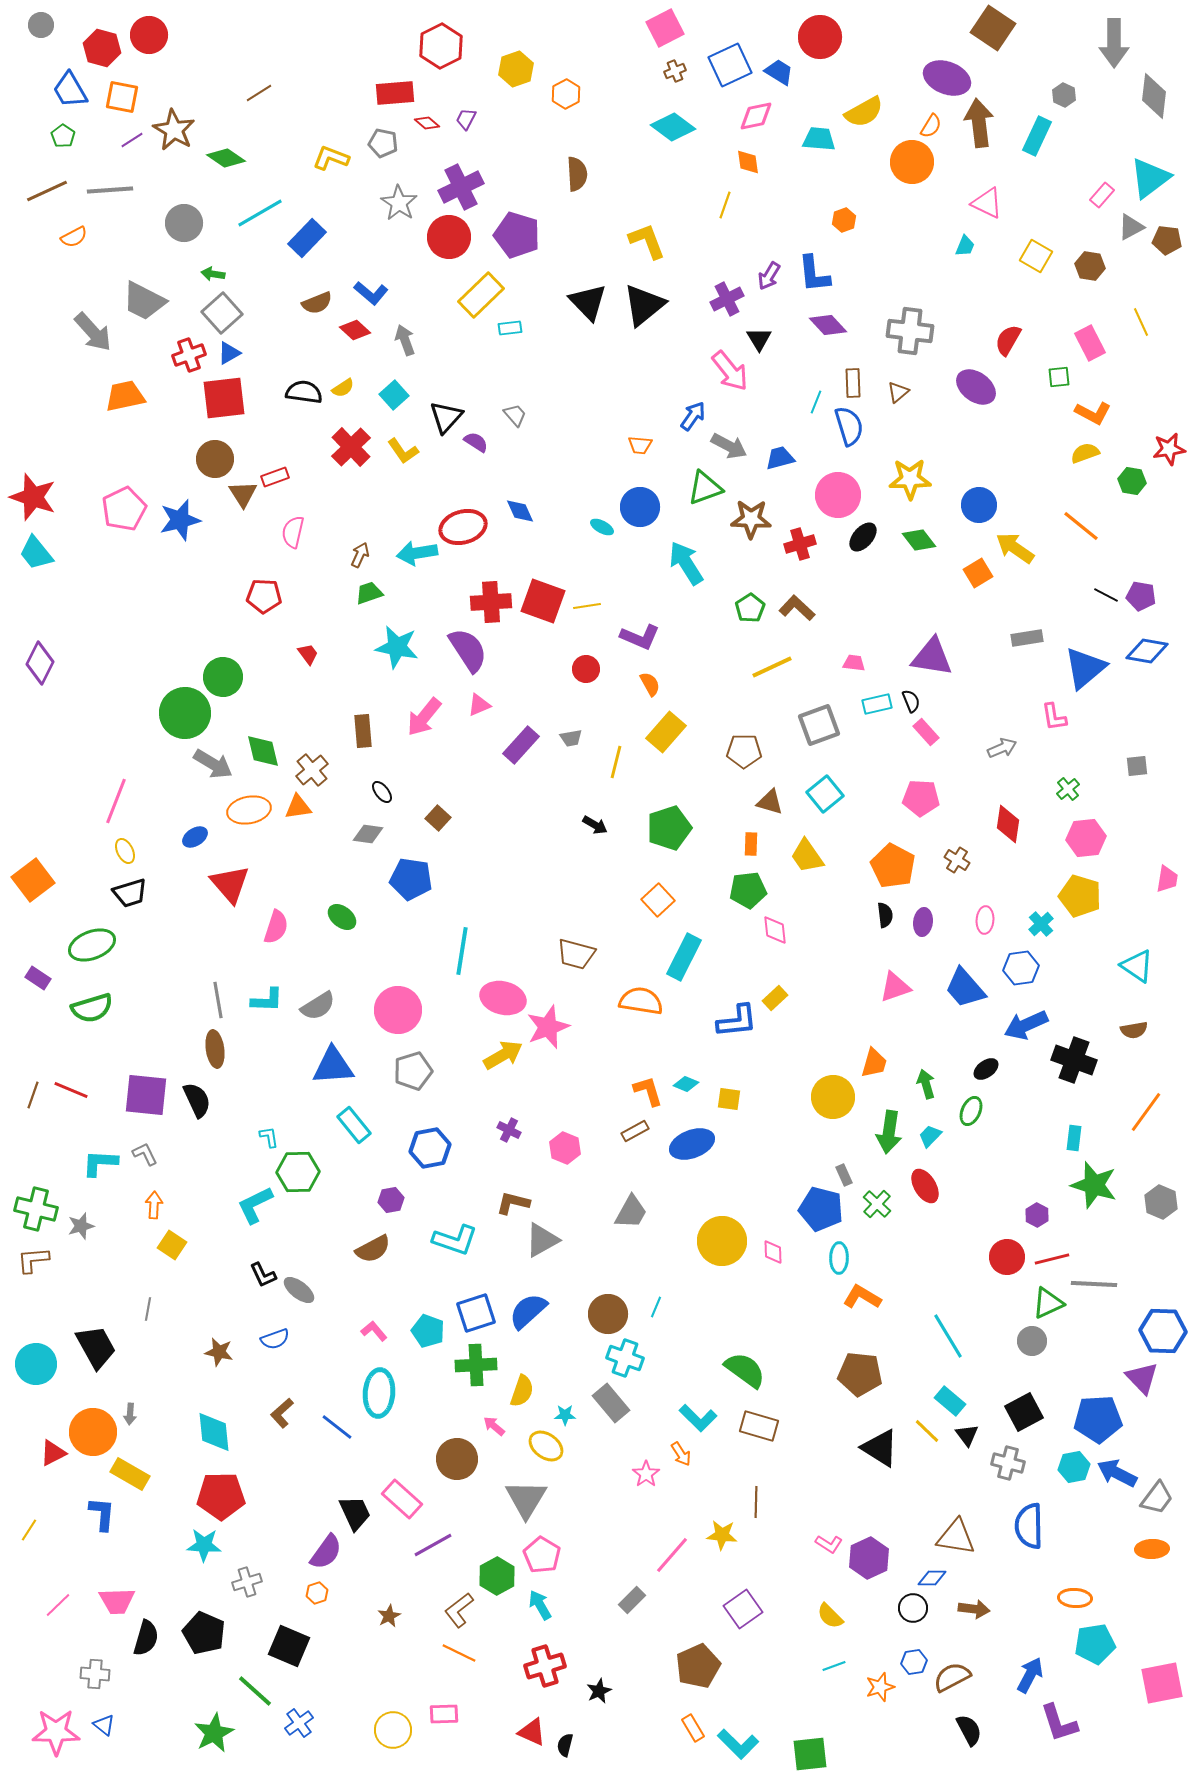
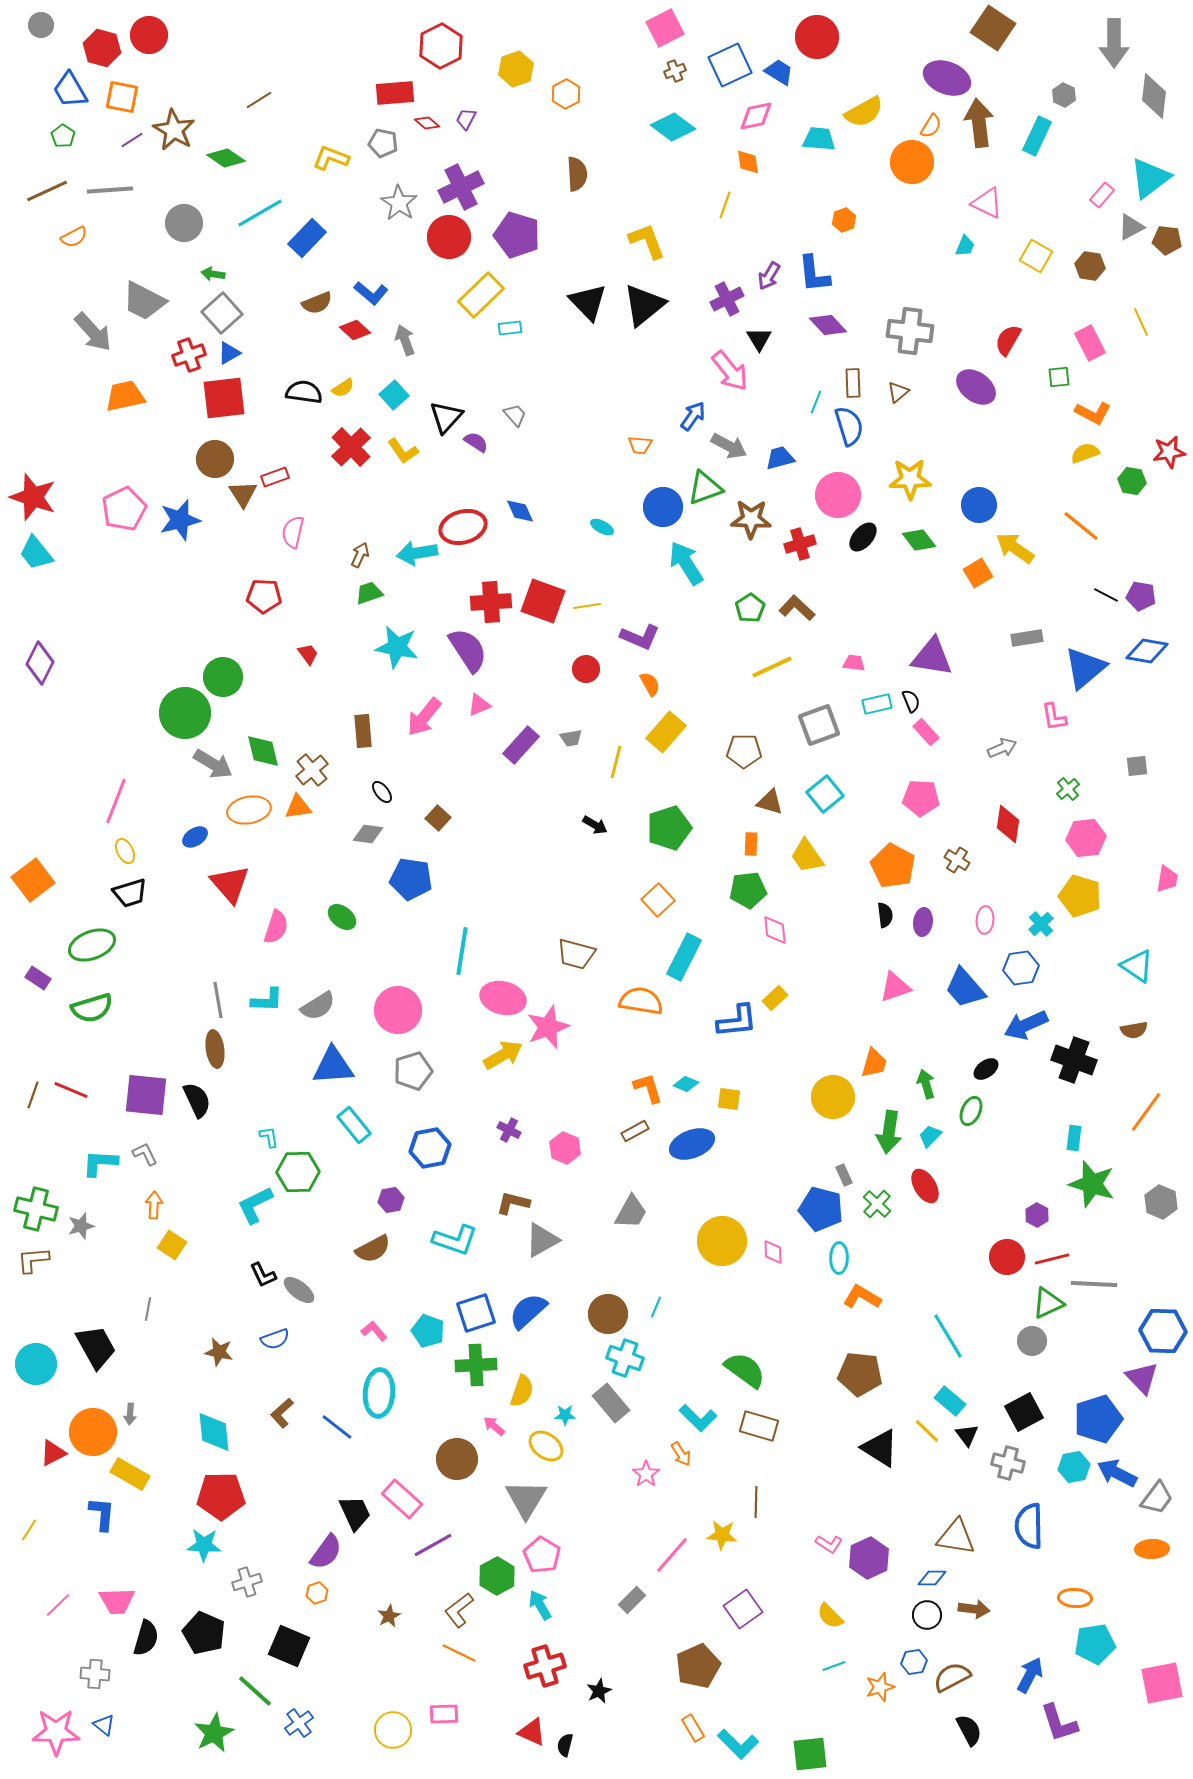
red circle at (820, 37): moved 3 px left
brown line at (259, 93): moved 7 px down
red star at (1169, 449): moved 3 px down
blue circle at (640, 507): moved 23 px right
orange L-shape at (648, 1091): moved 3 px up
green star at (1094, 1185): moved 2 px left, 1 px up
blue pentagon at (1098, 1419): rotated 15 degrees counterclockwise
black circle at (913, 1608): moved 14 px right, 7 px down
